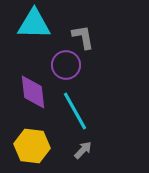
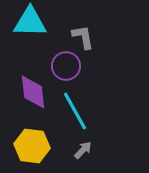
cyan triangle: moved 4 px left, 2 px up
purple circle: moved 1 px down
